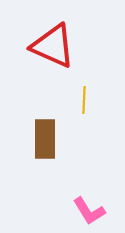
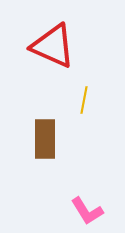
yellow line: rotated 8 degrees clockwise
pink L-shape: moved 2 px left
